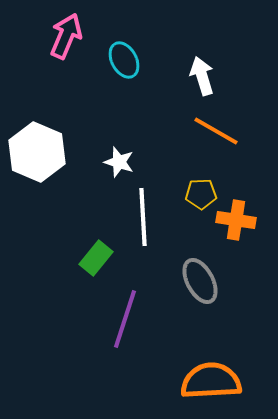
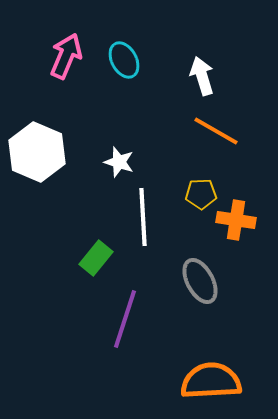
pink arrow: moved 20 px down
